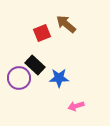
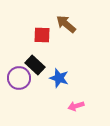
red square: moved 2 px down; rotated 24 degrees clockwise
blue star: rotated 18 degrees clockwise
